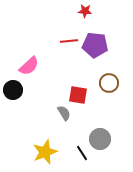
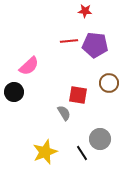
black circle: moved 1 px right, 2 px down
